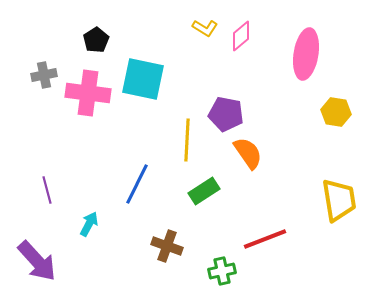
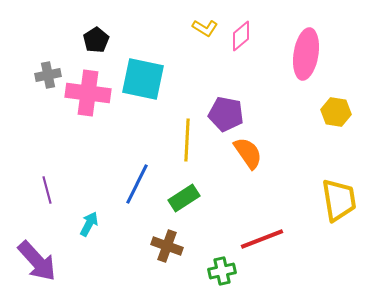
gray cross: moved 4 px right
green rectangle: moved 20 px left, 7 px down
red line: moved 3 px left
